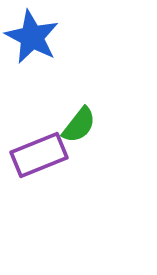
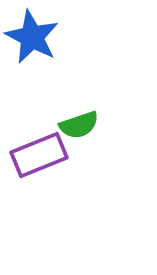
green semicircle: rotated 33 degrees clockwise
